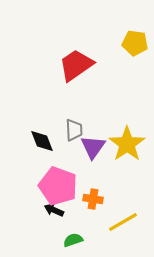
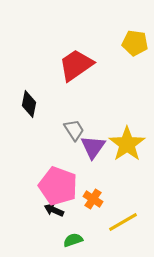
gray trapezoid: rotated 30 degrees counterclockwise
black diamond: moved 13 px left, 37 px up; rotated 32 degrees clockwise
orange cross: rotated 24 degrees clockwise
